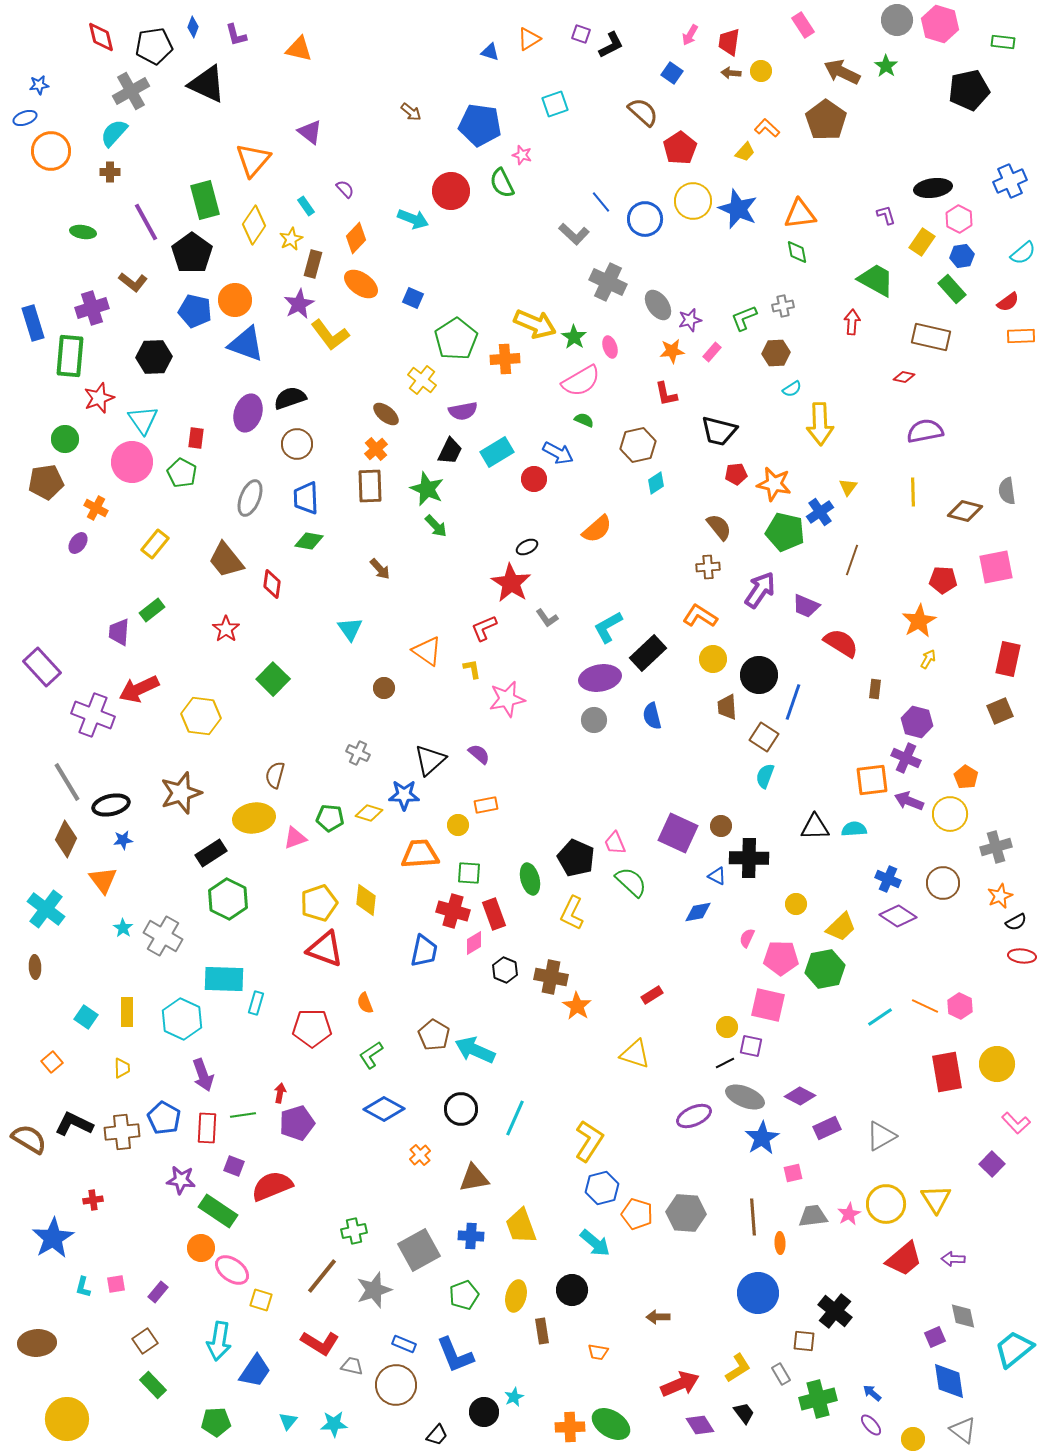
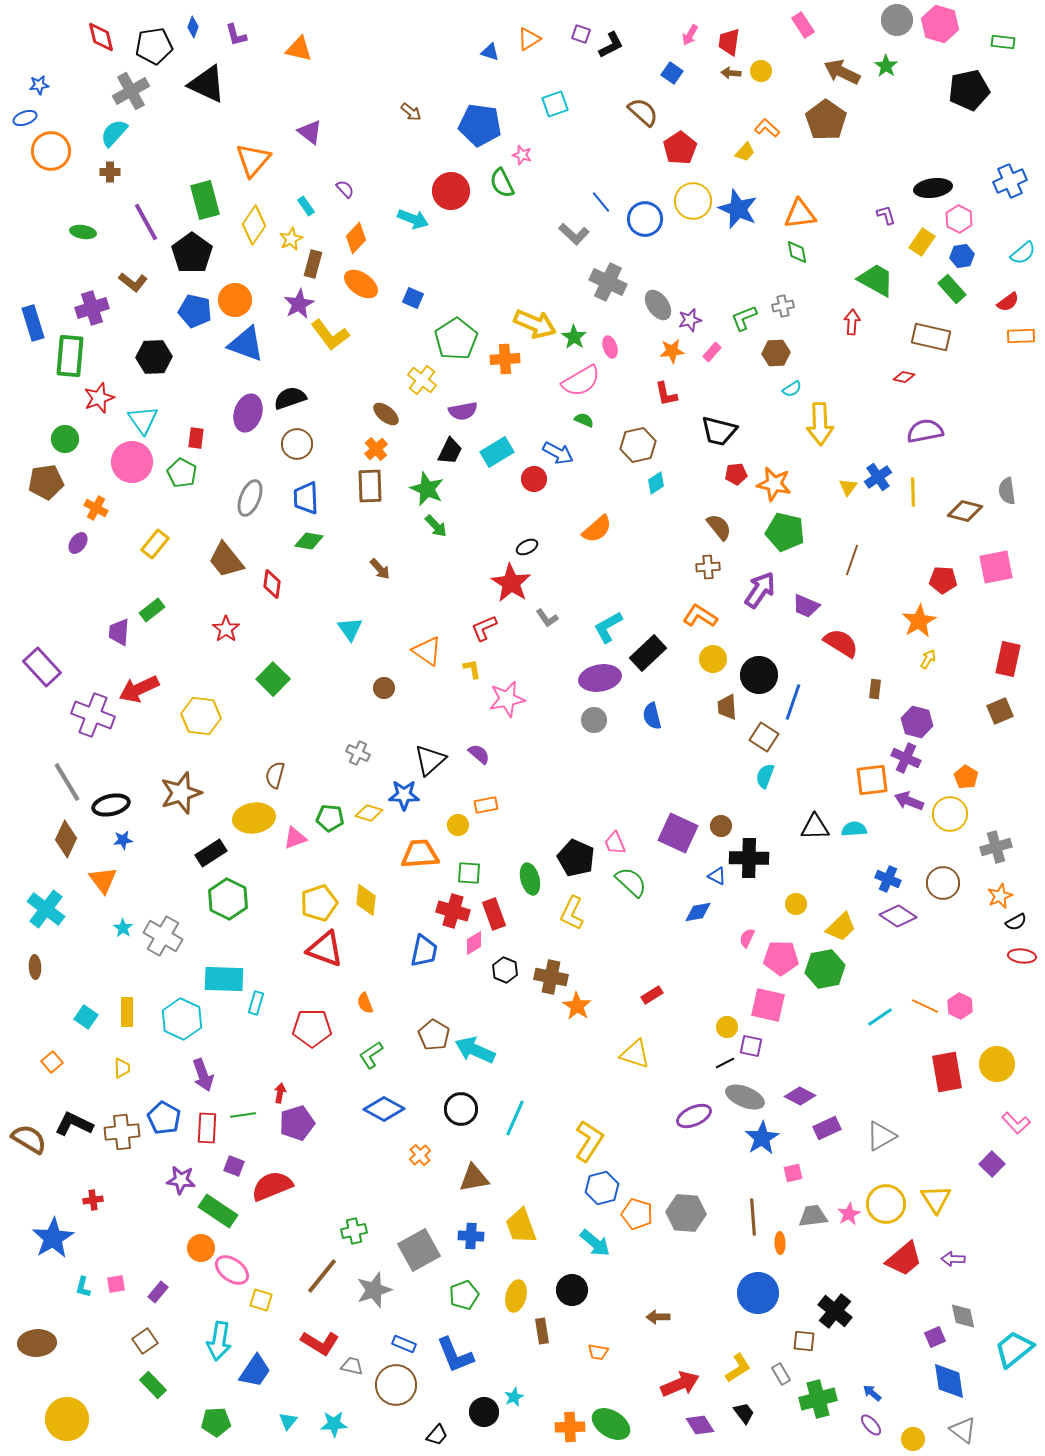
blue cross at (820, 512): moved 58 px right, 35 px up
